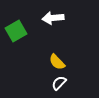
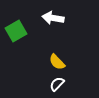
white arrow: rotated 15 degrees clockwise
white semicircle: moved 2 px left, 1 px down
